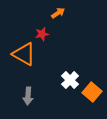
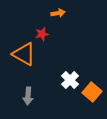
orange arrow: rotated 24 degrees clockwise
